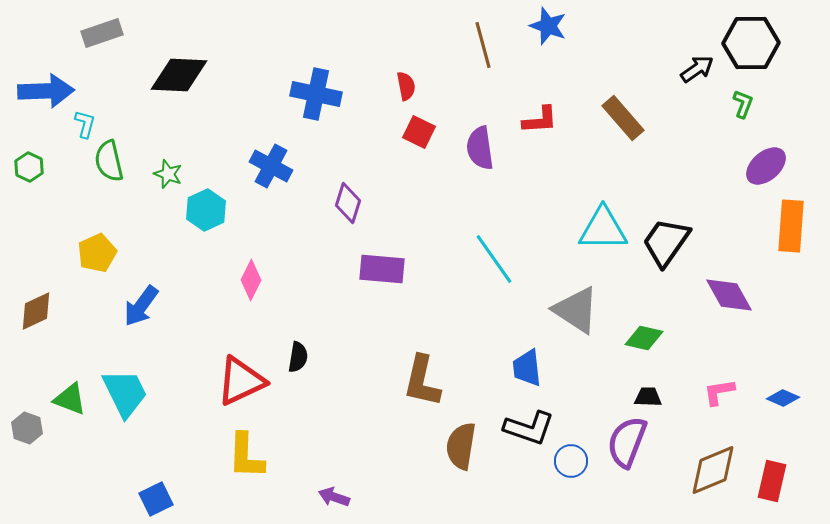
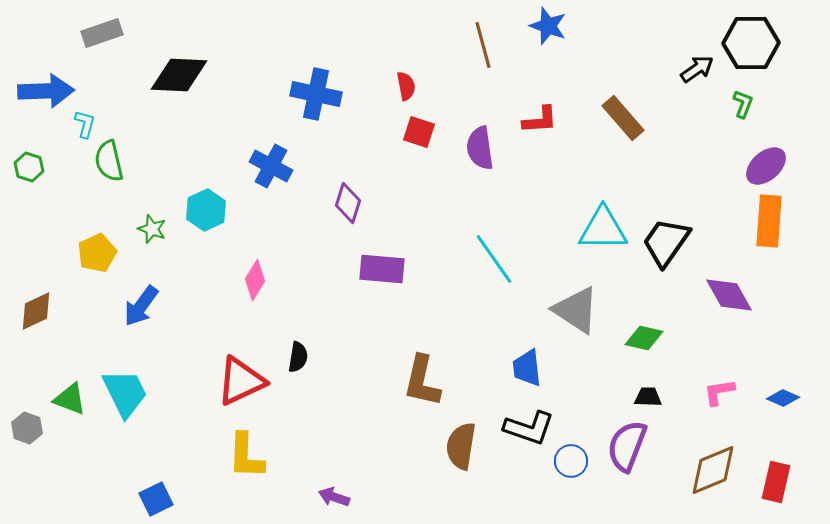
red square at (419, 132): rotated 8 degrees counterclockwise
green hexagon at (29, 167): rotated 8 degrees counterclockwise
green star at (168, 174): moved 16 px left, 55 px down
orange rectangle at (791, 226): moved 22 px left, 5 px up
pink diamond at (251, 280): moved 4 px right; rotated 6 degrees clockwise
purple semicircle at (627, 442): moved 4 px down
red rectangle at (772, 481): moved 4 px right, 1 px down
